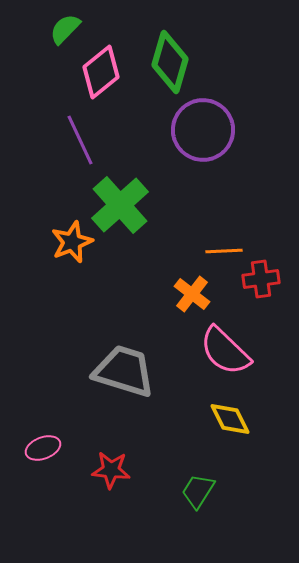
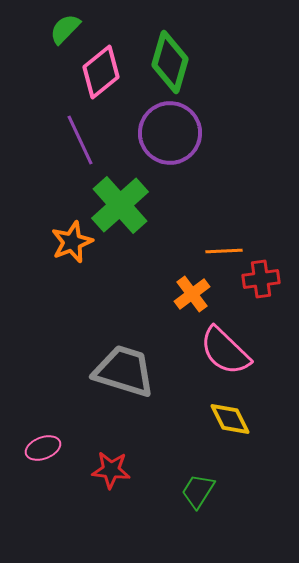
purple circle: moved 33 px left, 3 px down
orange cross: rotated 15 degrees clockwise
